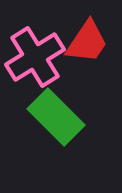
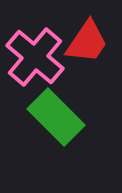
pink cross: rotated 18 degrees counterclockwise
